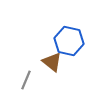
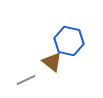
gray line: rotated 42 degrees clockwise
